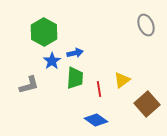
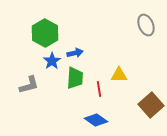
green hexagon: moved 1 px right, 1 px down
yellow triangle: moved 3 px left, 5 px up; rotated 36 degrees clockwise
brown square: moved 4 px right, 1 px down
